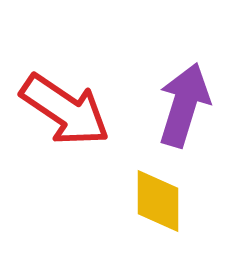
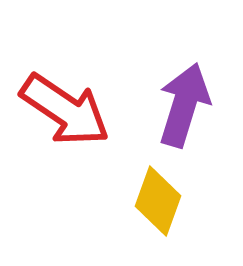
yellow diamond: rotated 20 degrees clockwise
